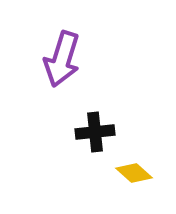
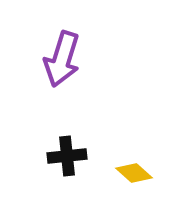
black cross: moved 28 px left, 24 px down
